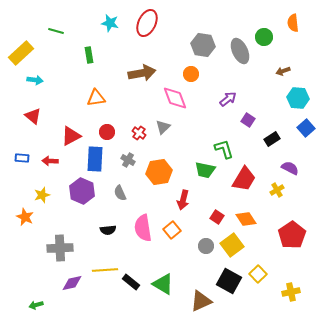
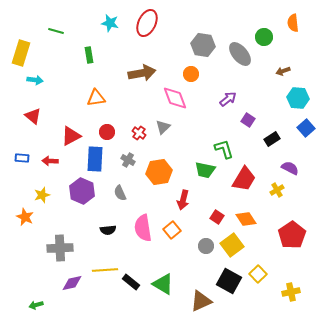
gray ellipse at (240, 51): moved 3 px down; rotated 15 degrees counterclockwise
yellow rectangle at (21, 53): rotated 30 degrees counterclockwise
